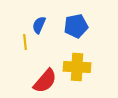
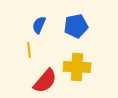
yellow line: moved 4 px right, 8 px down
